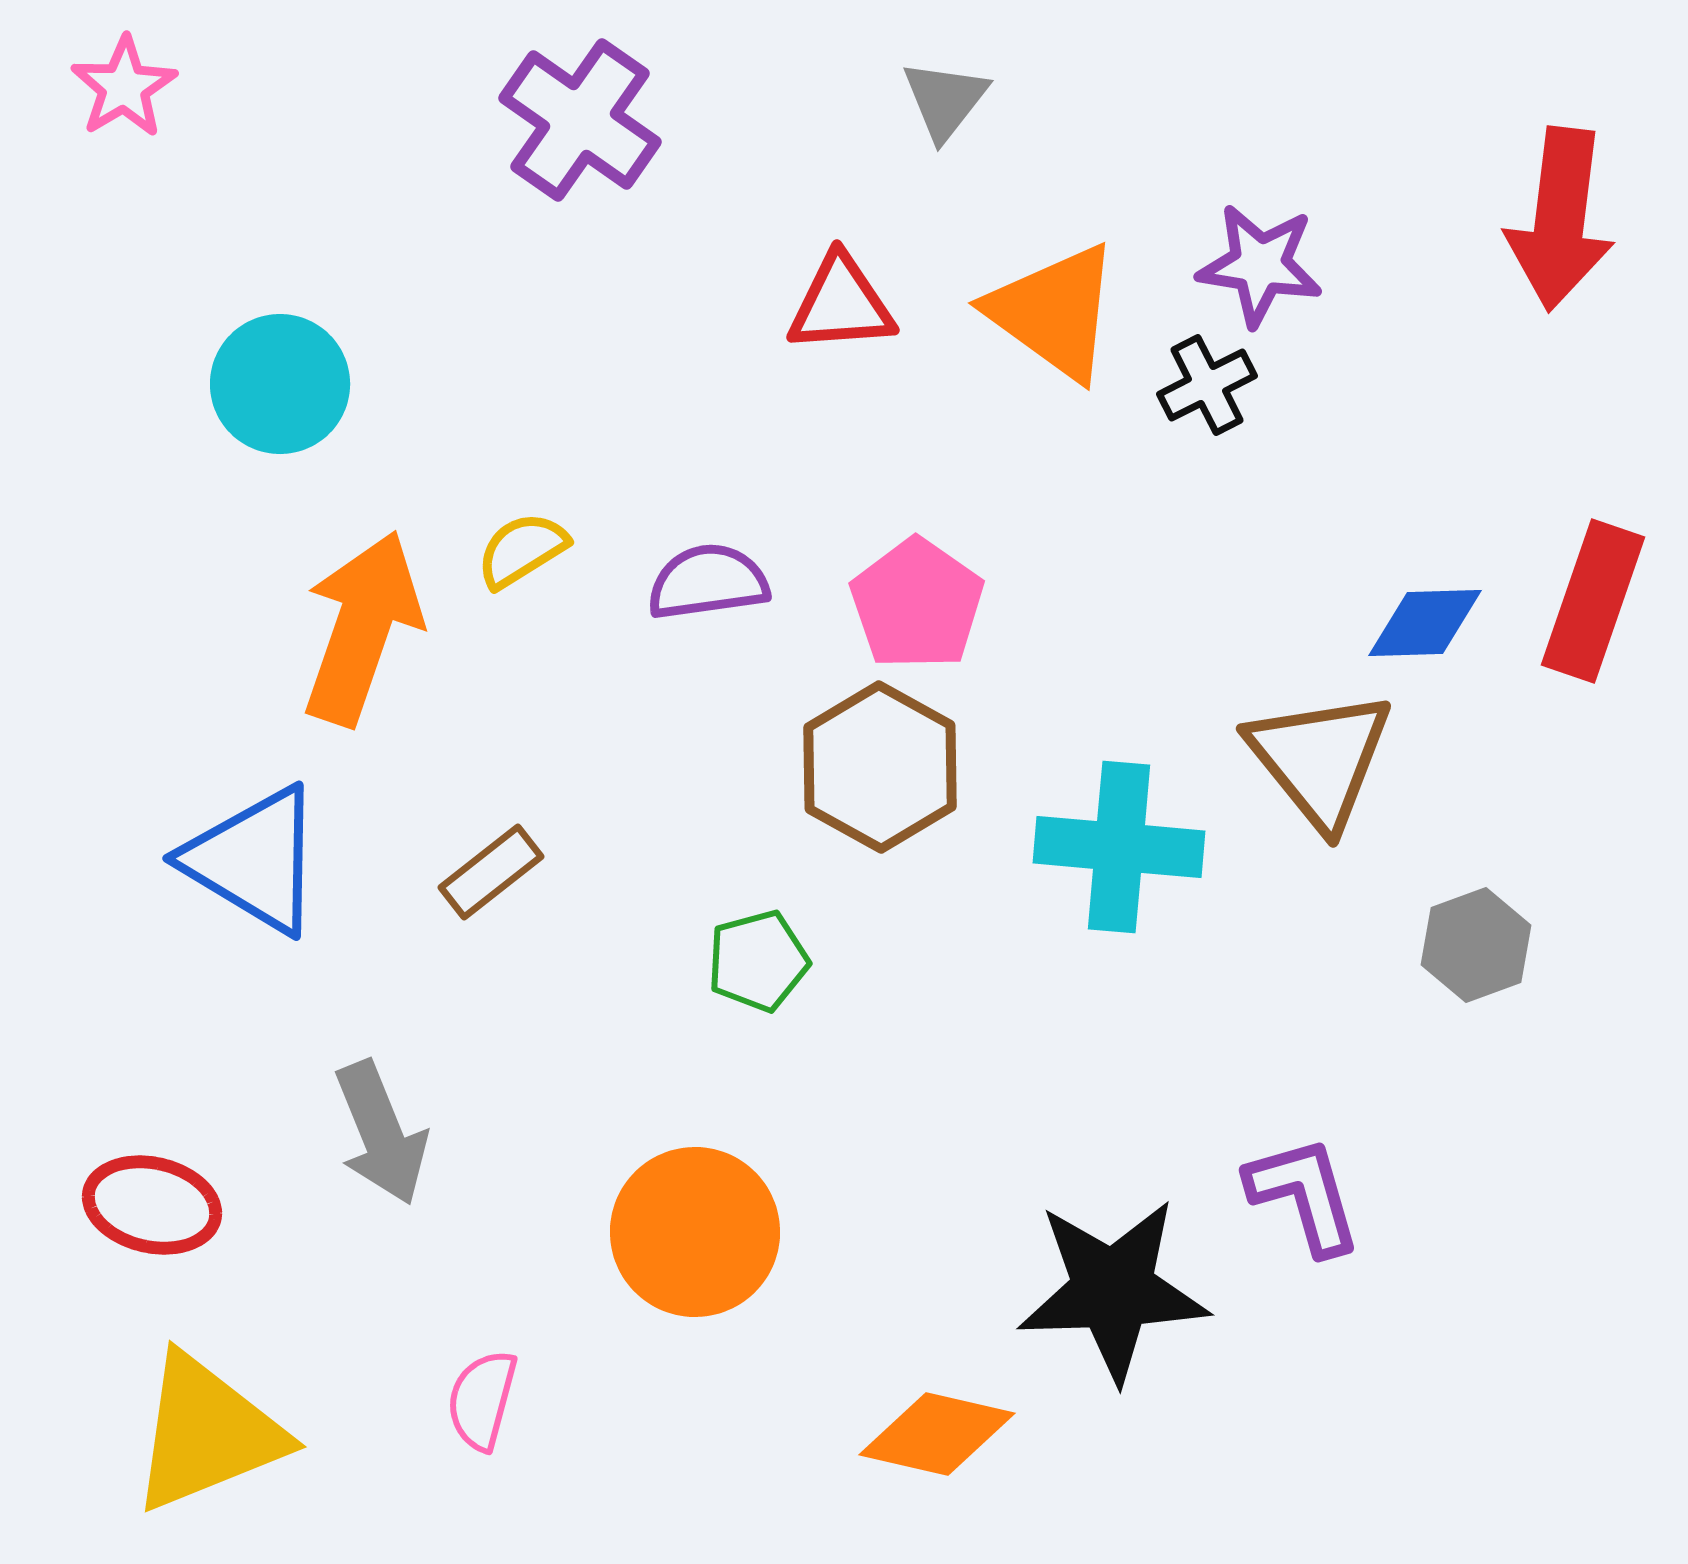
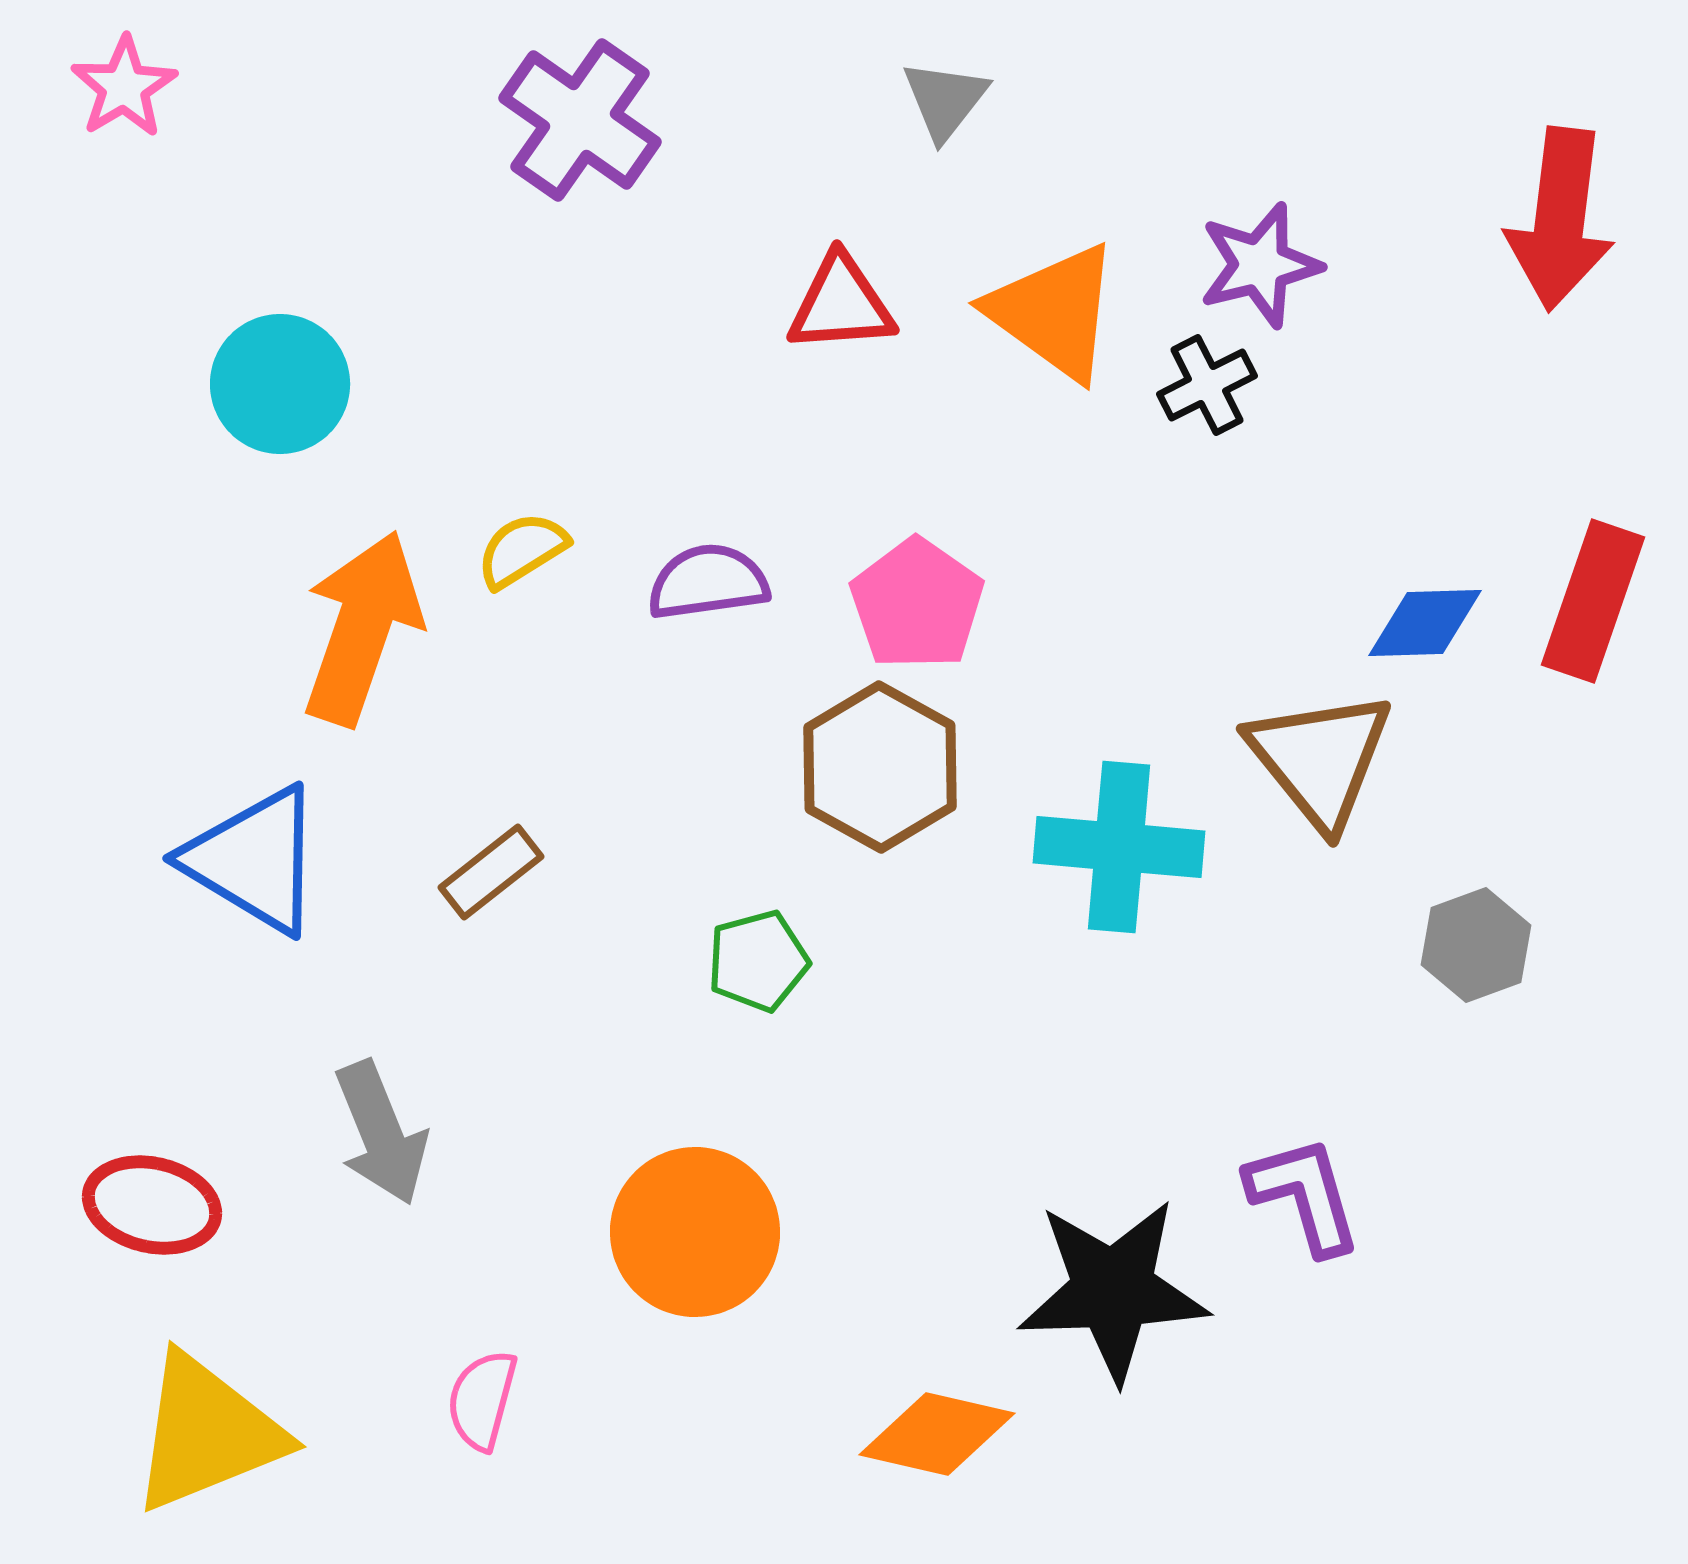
purple star: rotated 23 degrees counterclockwise
